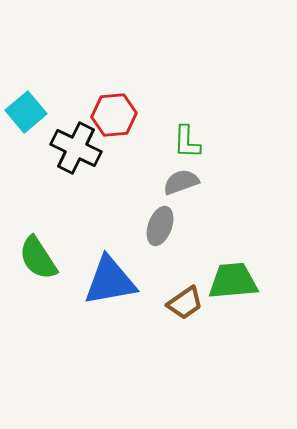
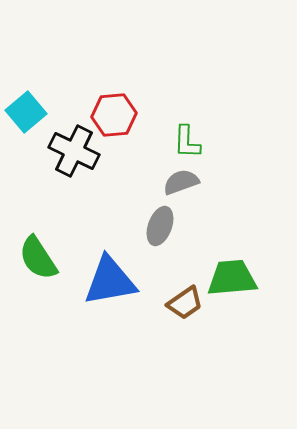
black cross: moved 2 px left, 3 px down
green trapezoid: moved 1 px left, 3 px up
